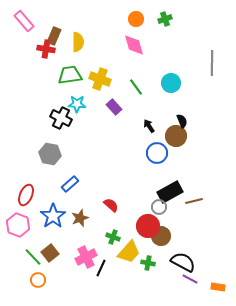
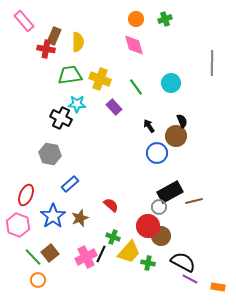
black line at (101, 268): moved 14 px up
